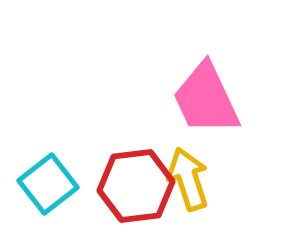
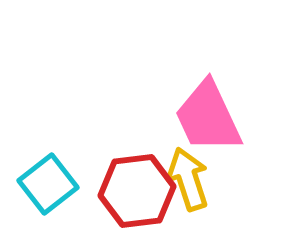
pink trapezoid: moved 2 px right, 18 px down
red hexagon: moved 1 px right, 5 px down
